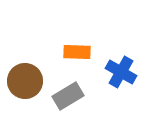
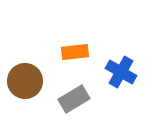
orange rectangle: moved 2 px left; rotated 8 degrees counterclockwise
gray rectangle: moved 6 px right, 3 px down
